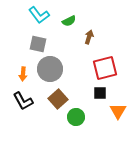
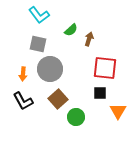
green semicircle: moved 2 px right, 9 px down; rotated 16 degrees counterclockwise
brown arrow: moved 2 px down
red square: rotated 20 degrees clockwise
